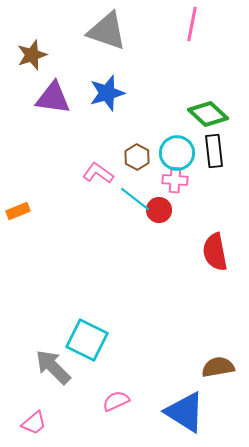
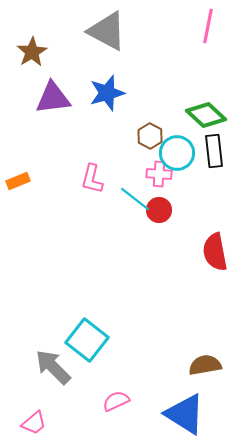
pink line: moved 16 px right, 2 px down
gray triangle: rotated 9 degrees clockwise
brown star: moved 3 px up; rotated 12 degrees counterclockwise
purple triangle: rotated 15 degrees counterclockwise
green diamond: moved 2 px left, 1 px down
brown hexagon: moved 13 px right, 21 px up
pink L-shape: moved 6 px left, 6 px down; rotated 112 degrees counterclockwise
pink cross: moved 16 px left, 6 px up
orange rectangle: moved 30 px up
cyan square: rotated 12 degrees clockwise
brown semicircle: moved 13 px left, 2 px up
blue triangle: moved 2 px down
